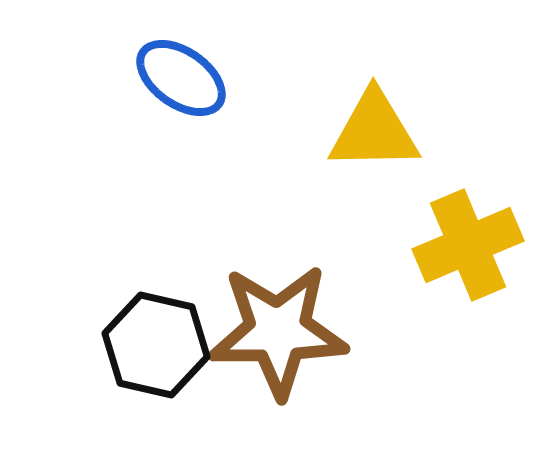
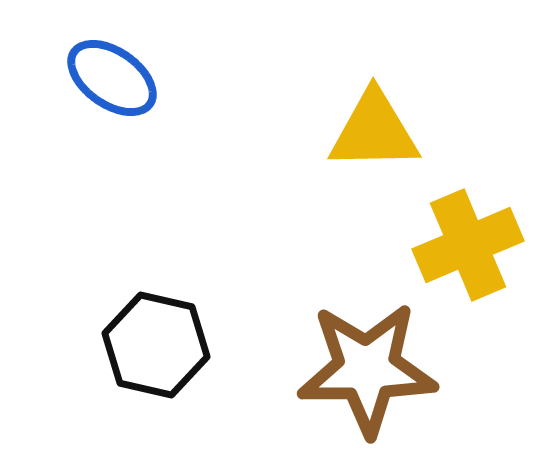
blue ellipse: moved 69 px left
brown star: moved 89 px right, 38 px down
